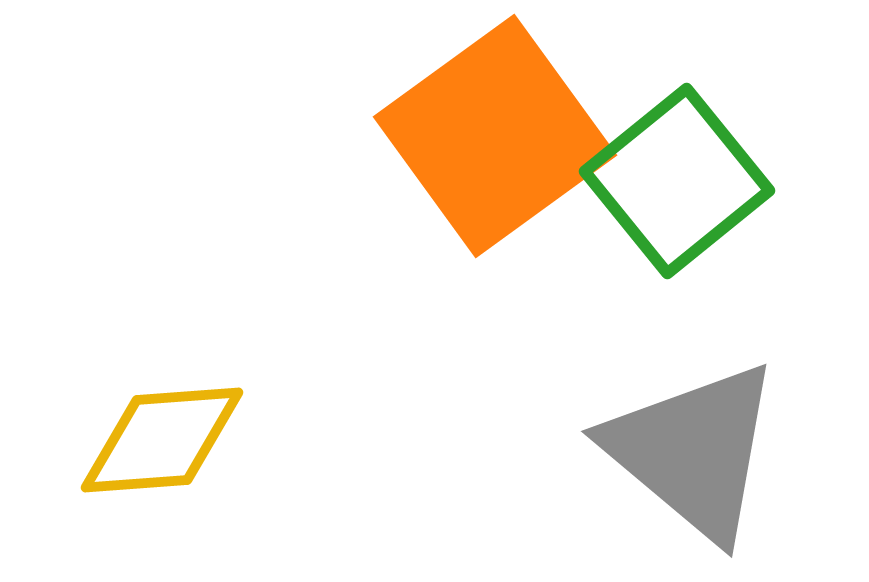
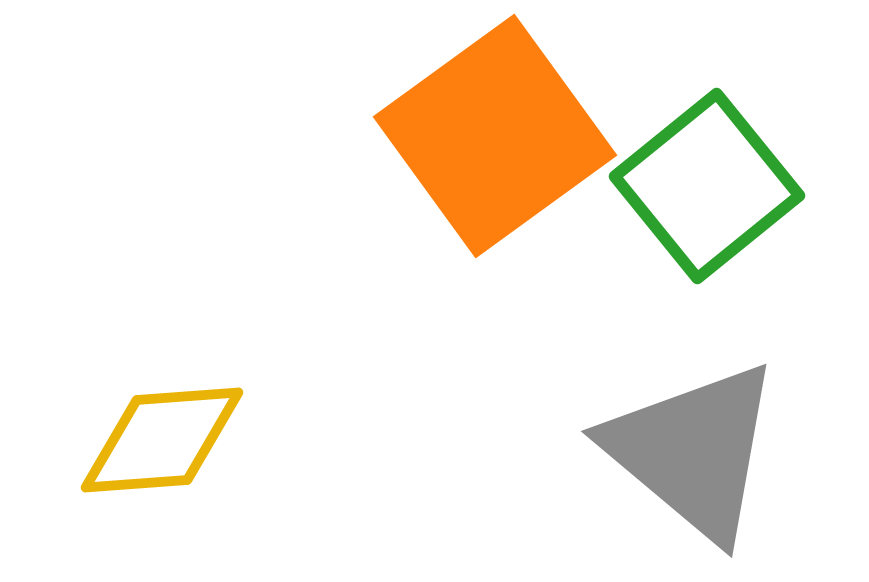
green square: moved 30 px right, 5 px down
